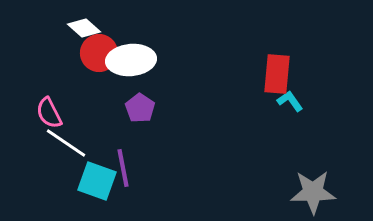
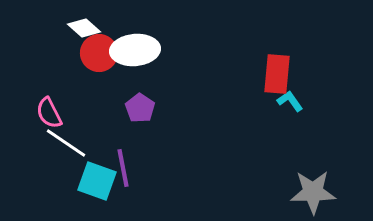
white ellipse: moved 4 px right, 10 px up
